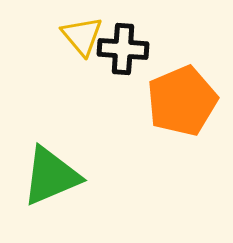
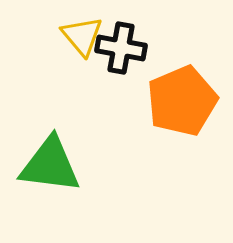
black cross: moved 2 px left, 1 px up; rotated 6 degrees clockwise
green triangle: moved 1 px left, 11 px up; rotated 30 degrees clockwise
